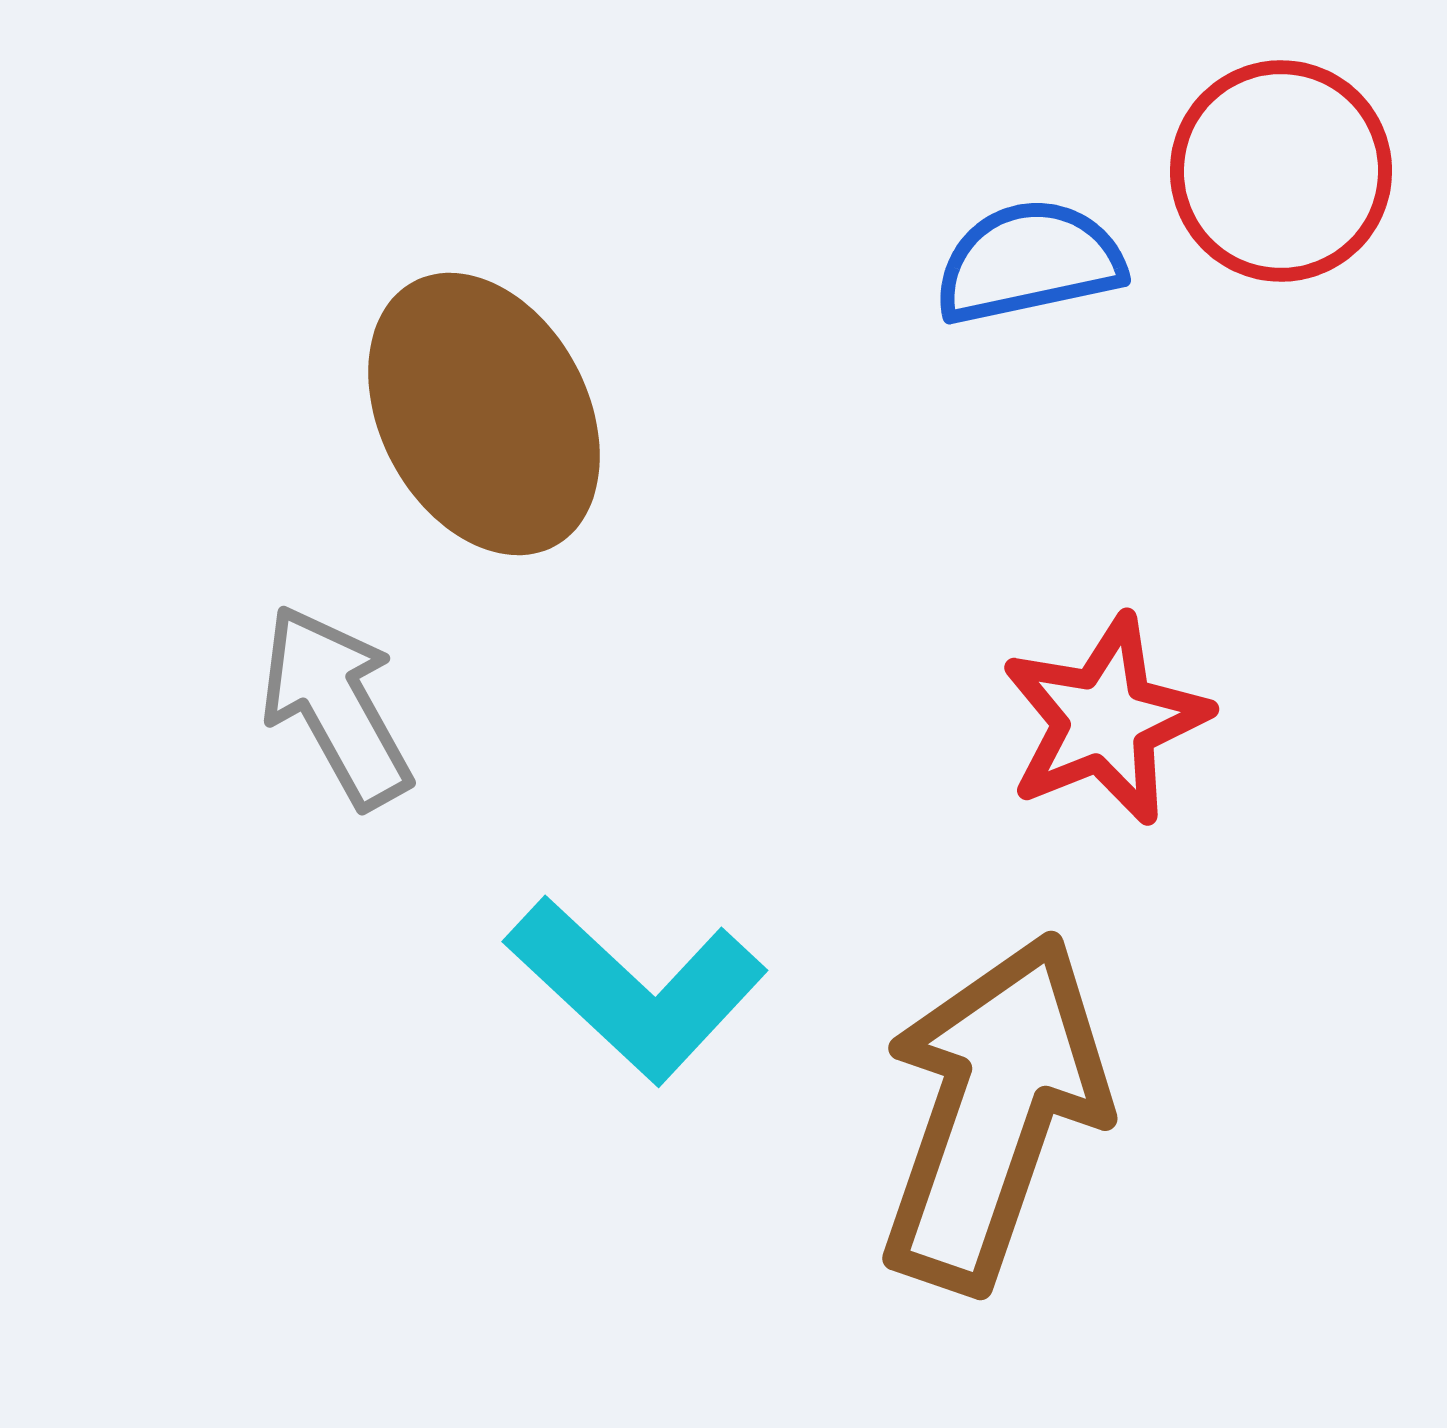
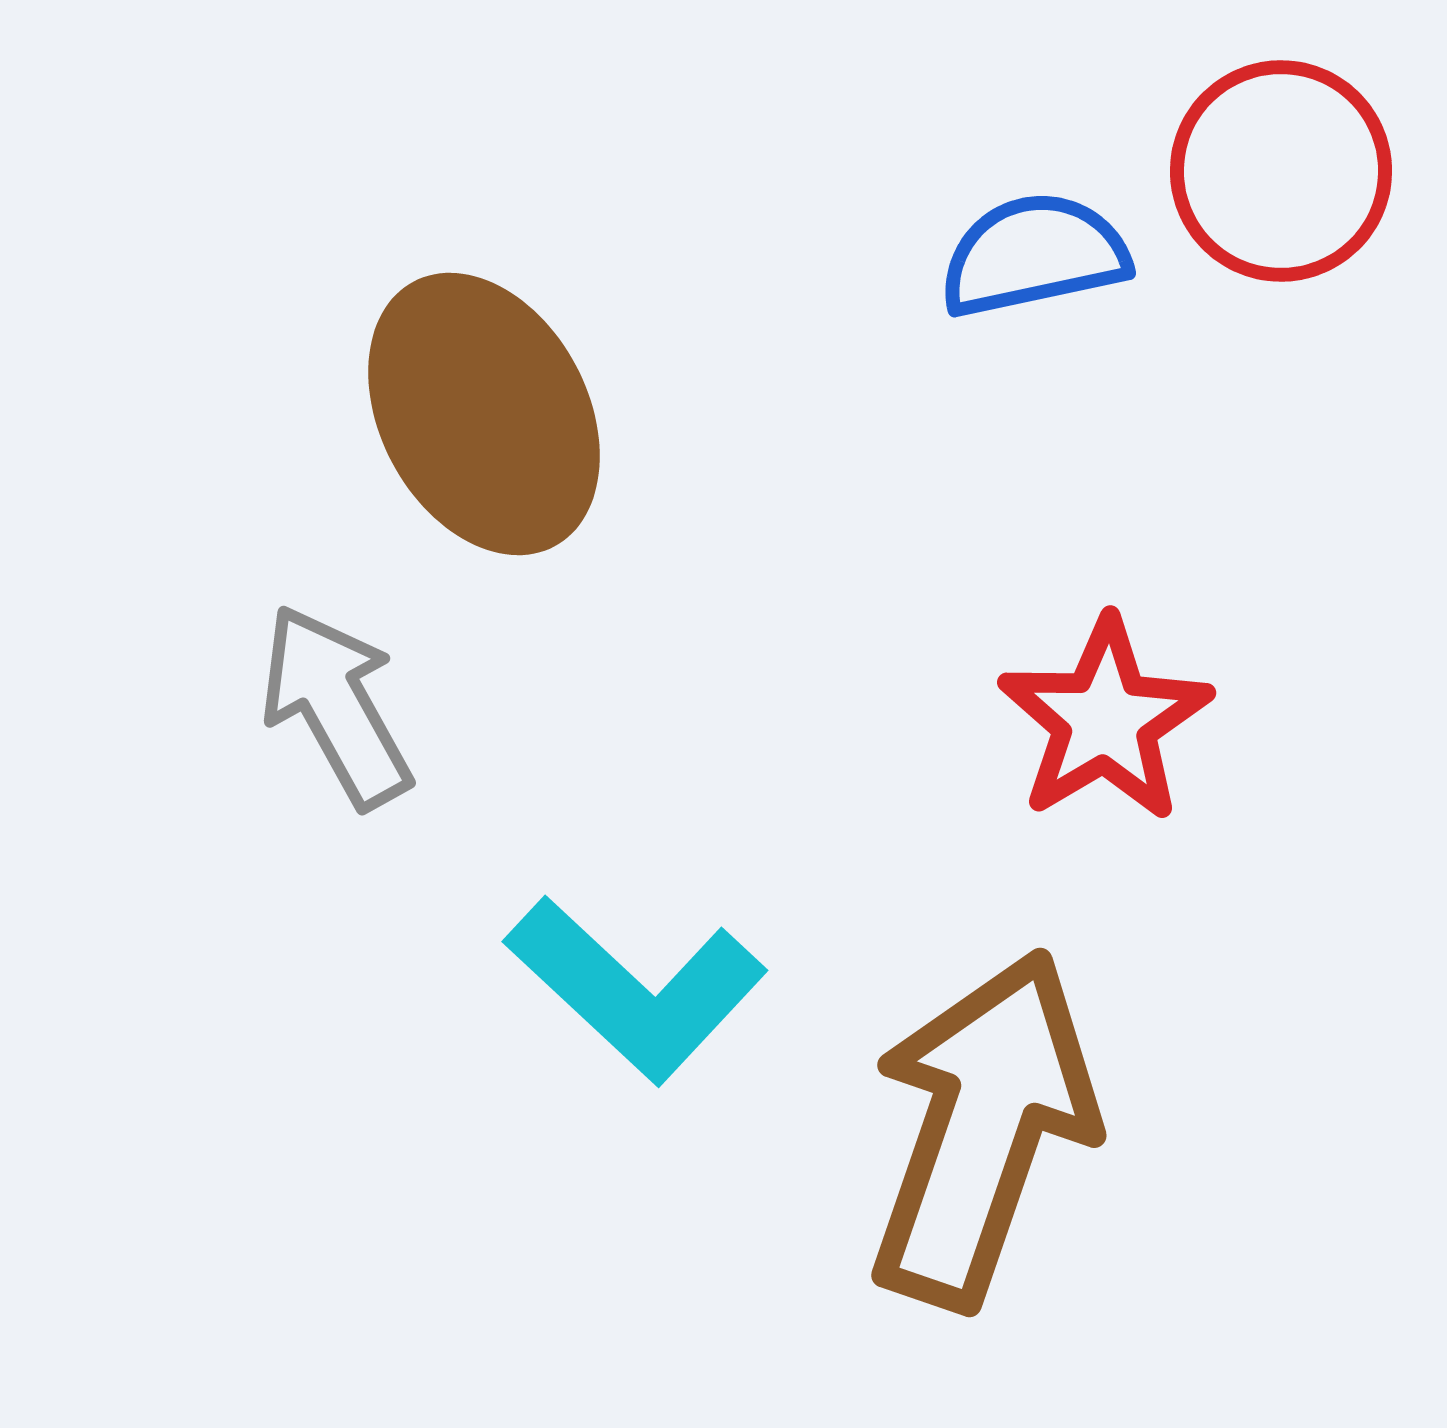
blue semicircle: moved 5 px right, 7 px up
red star: rotated 9 degrees counterclockwise
brown arrow: moved 11 px left, 17 px down
